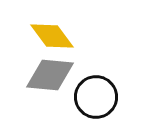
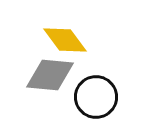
yellow diamond: moved 13 px right, 4 px down
